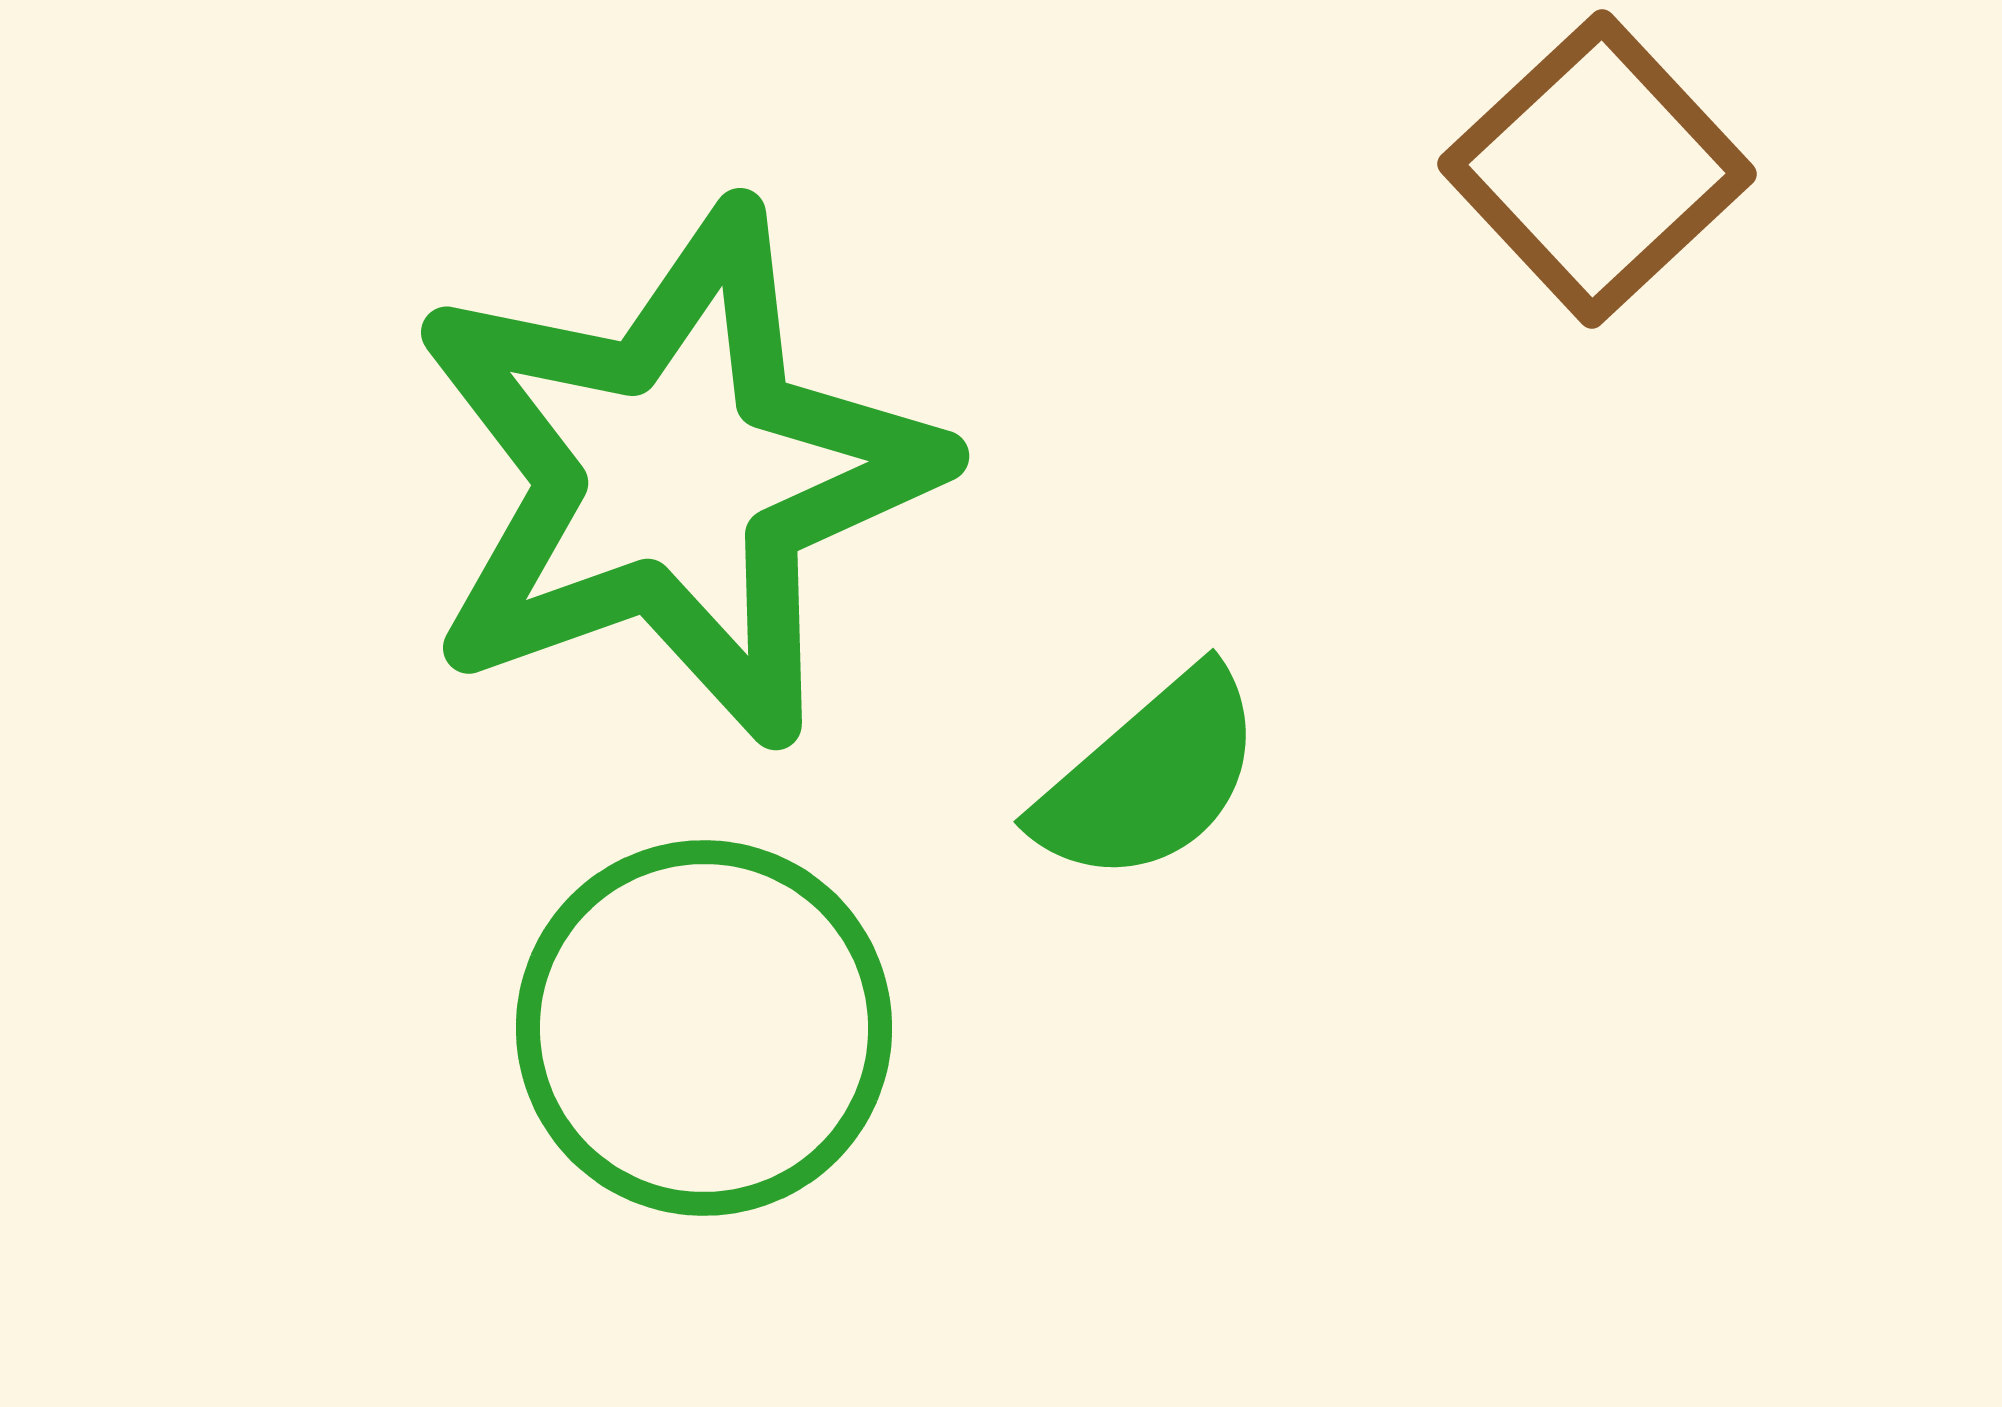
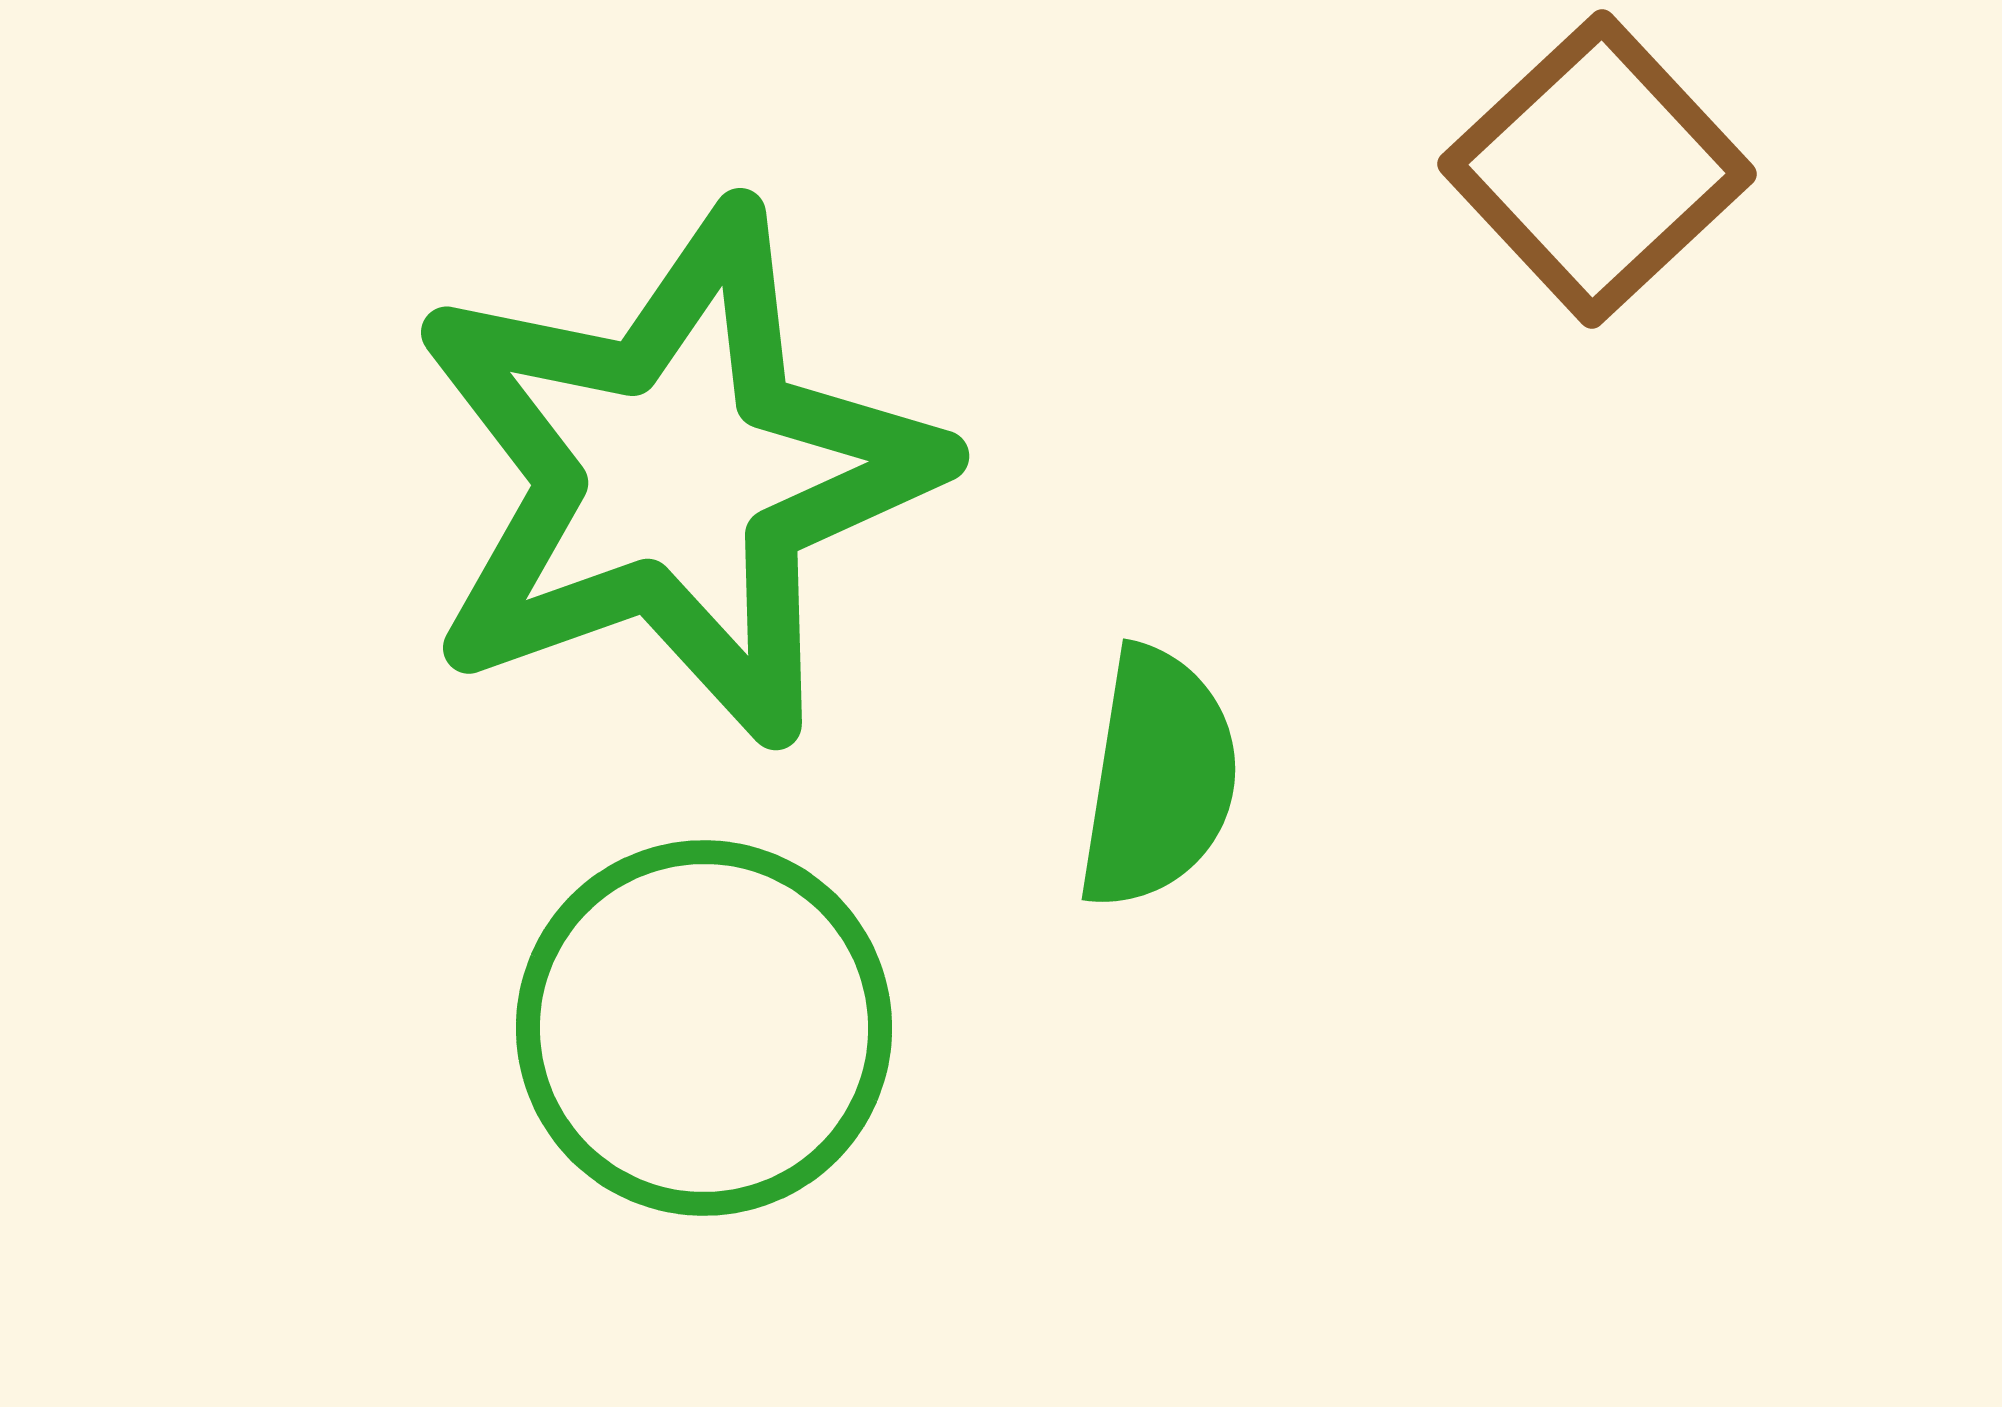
green semicircle: moved 8 px right, 1 px down; rotated 40 degrees counterclockwise
